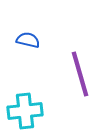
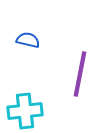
purple line: rotated 27 degrees clockwise
